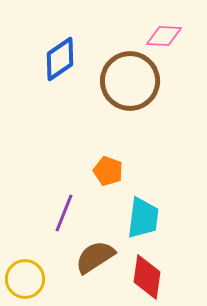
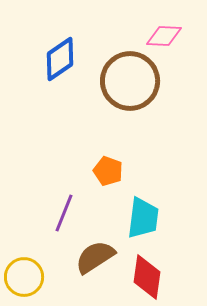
yellow circle: moved 1 px left, 2 px up
